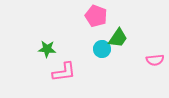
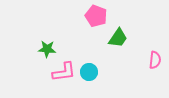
cyan circle: moved 13 px left, 23 px down
pink semicircle: rotated 78 degrees counterclockwise
